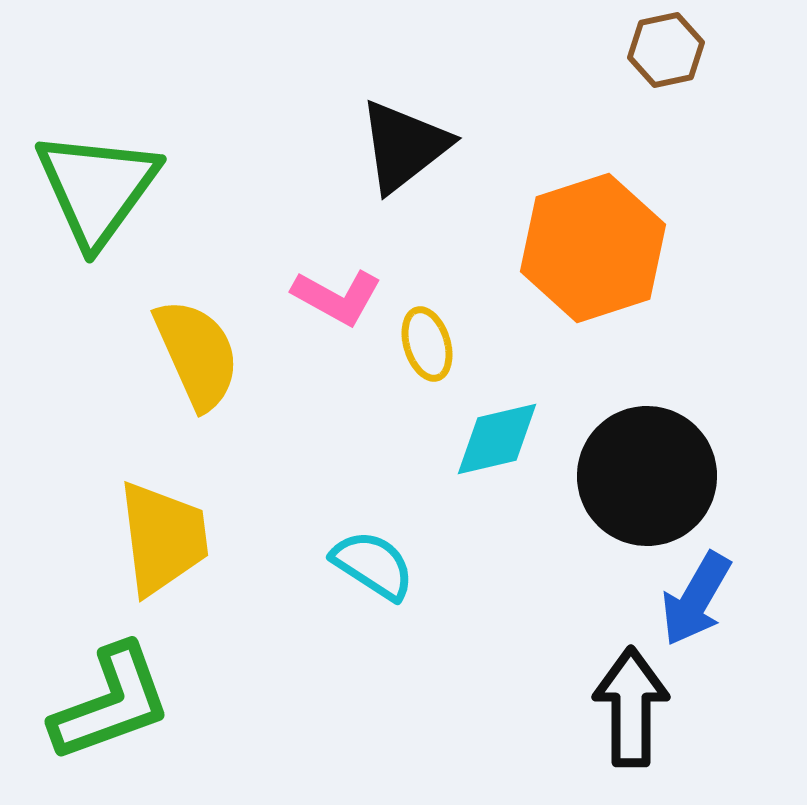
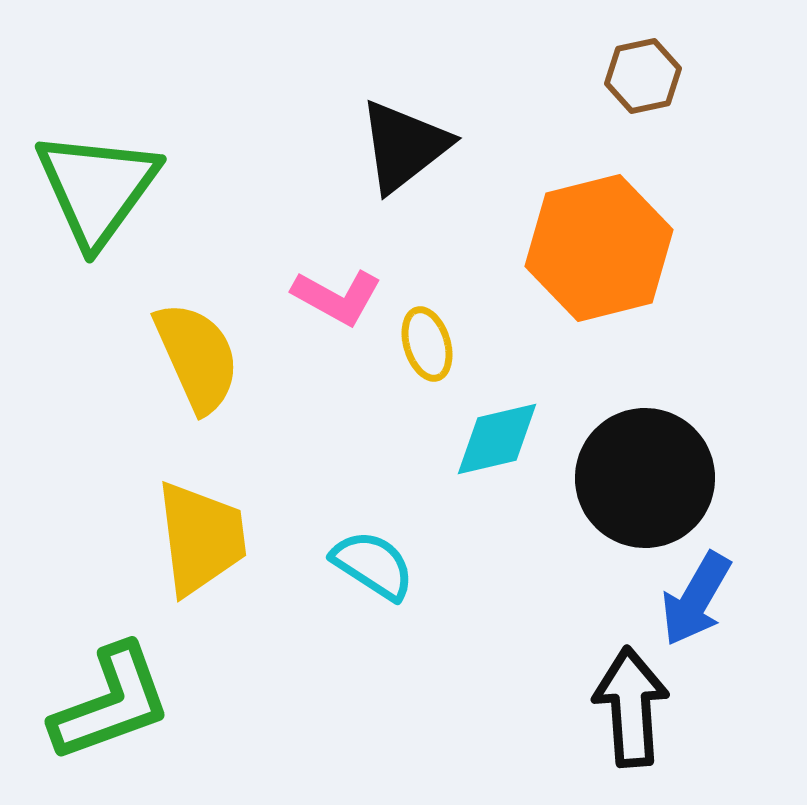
brown hexagon: moved 23 px left, 26 px down
orange hexagon: moved 6 px right; rotated 4 degrees clockwise
yellow semicircle: moved 3 px down
black circle: moved 2 px left, 2 px down
yellow trapezoid: moved 38 px right
black arrow: rotated 4 degrees counterclockwise
